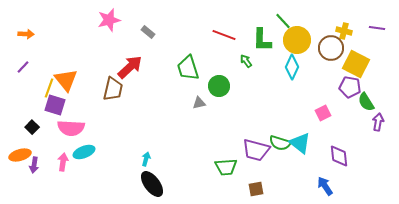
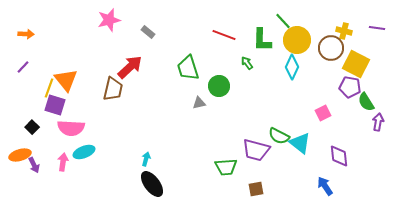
green arrow at (246, 61): moved 1 px right, 2 px down
green semicircle at (280, 143): moved 1 px left, 7 px up; rotated 10 degrees clockwise
purple arrow at (34, 165): rotated 35 degrees counterclockwise
